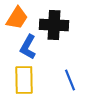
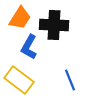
orange trapezoid: moved 3 px right
blue L-shape: moved 1 px right
yellow rectangle: moved 5 px left; rotated 52 degrees counterclockwise
